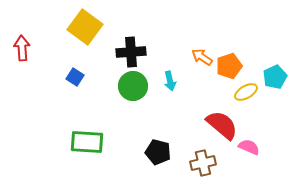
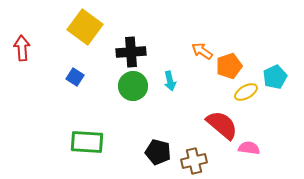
orange arrow: moved 6 px up
pink semicircle: moved 1 px down; rotated 15 degrees counterclockwise
brown cross: moved 9 px left, 2 px up
